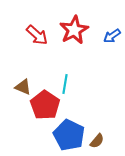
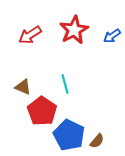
red arrow: moved 7 px left; rotated 105 degrees clockwise
cyan line: rotated 24 degrees counterclockwise
red pentagon: moved 3 px left, 6 px down
